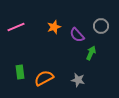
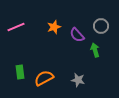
green arrow: moved 4 px right, 3 px up; rotated 40 degrees counterclockwise
